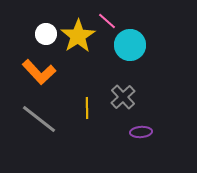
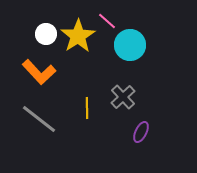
purple ellipse: rotated 60 degrees counterclockwise
